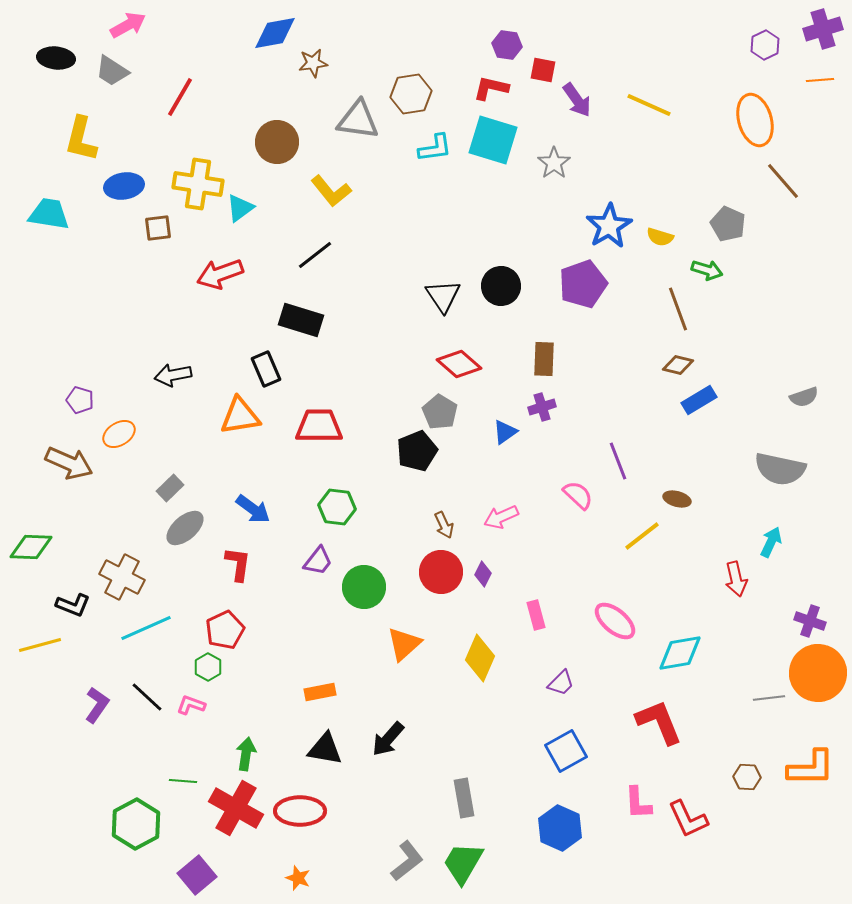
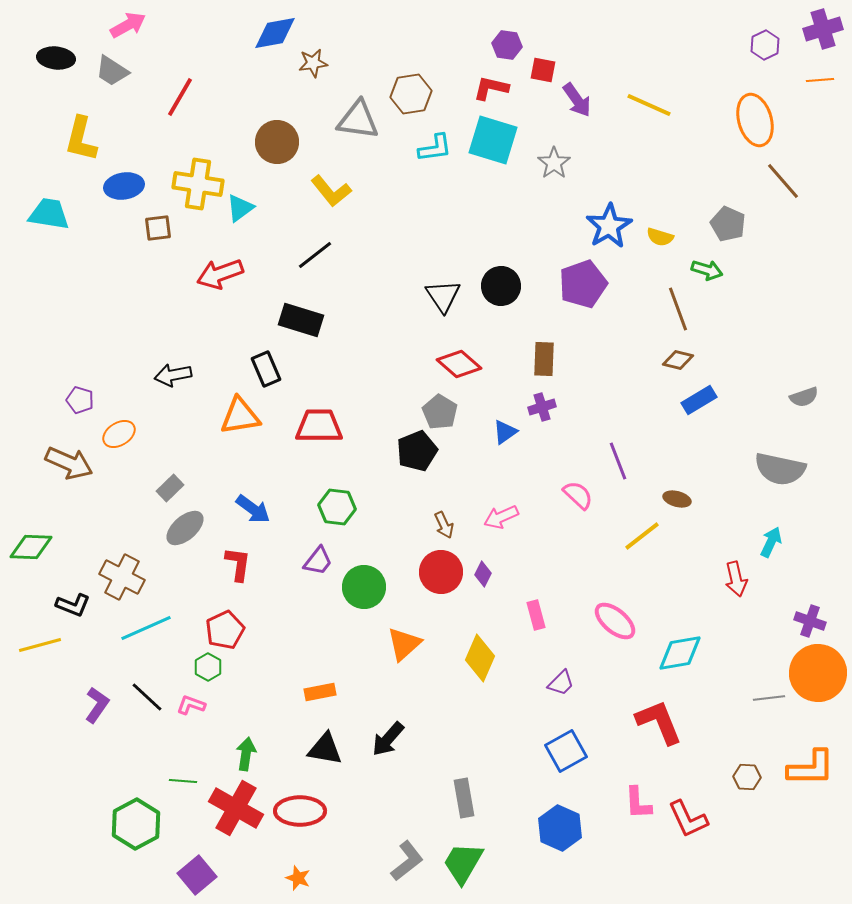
brown diamond at (678, 365): moved 5 px up
